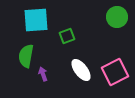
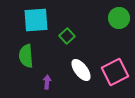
green circle: moved 2 px right, 1 px down
green square: rotated 21 degrees counterclockwise
green semicircle: rotated 15 degrees counterclockwise
purple arrow: moved 4 px right, 8 px down; rotated 24 degrees clockwise
